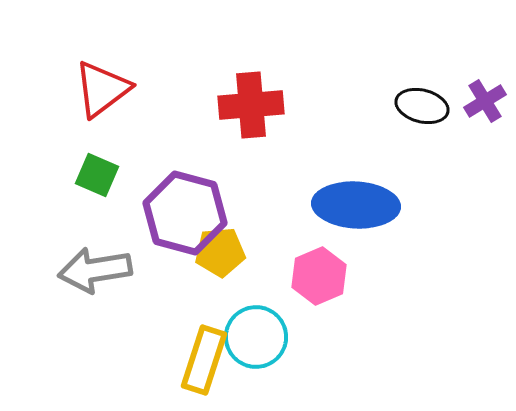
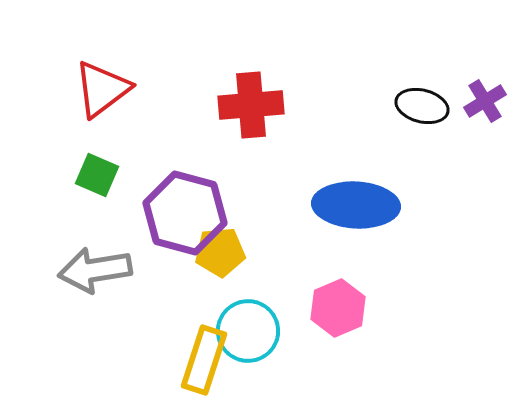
pink hexagon: moved 19 px right, 32 px down
cyan circle: moved 8 px left, 6 px up
